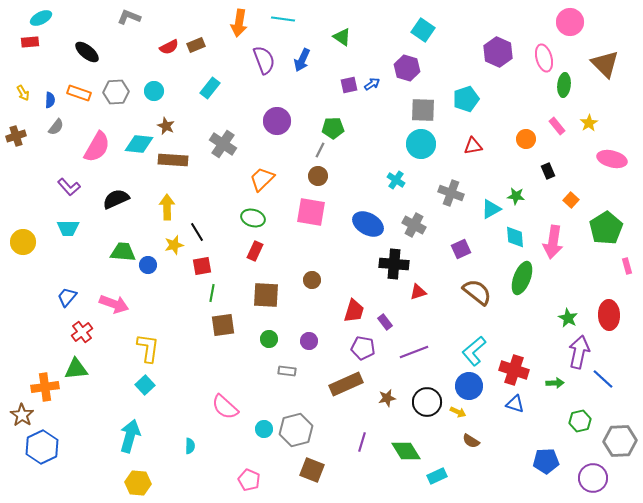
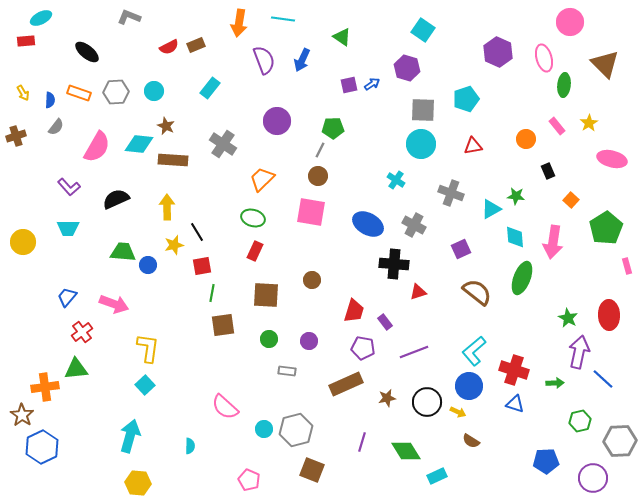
red rectangle at (30, 42): moved 4 px left, 1 px up
